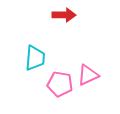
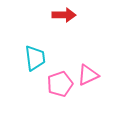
cyan trapezoid: rotated 12 degrees counterclockwise
pink pentagon: rotated 30 degrees counterclockwise
